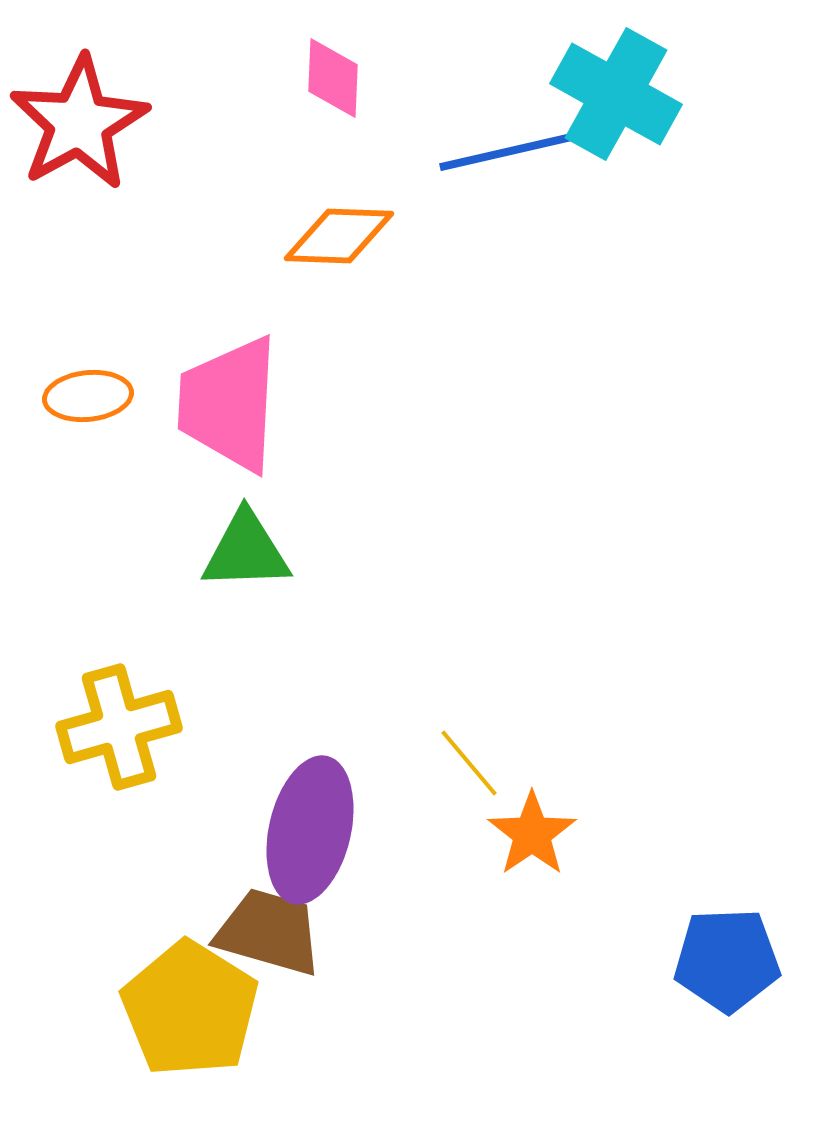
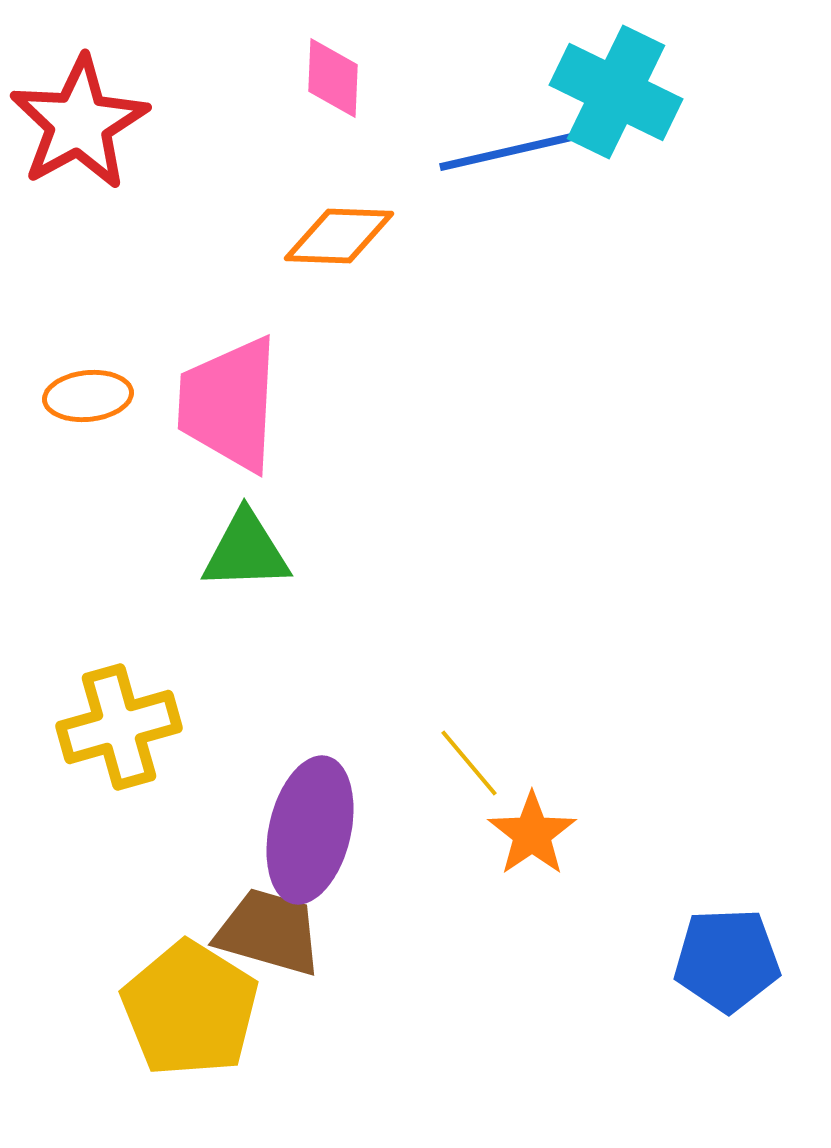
cyan cross: moved 2 px up; rotated 3 degrees counterclockwise
